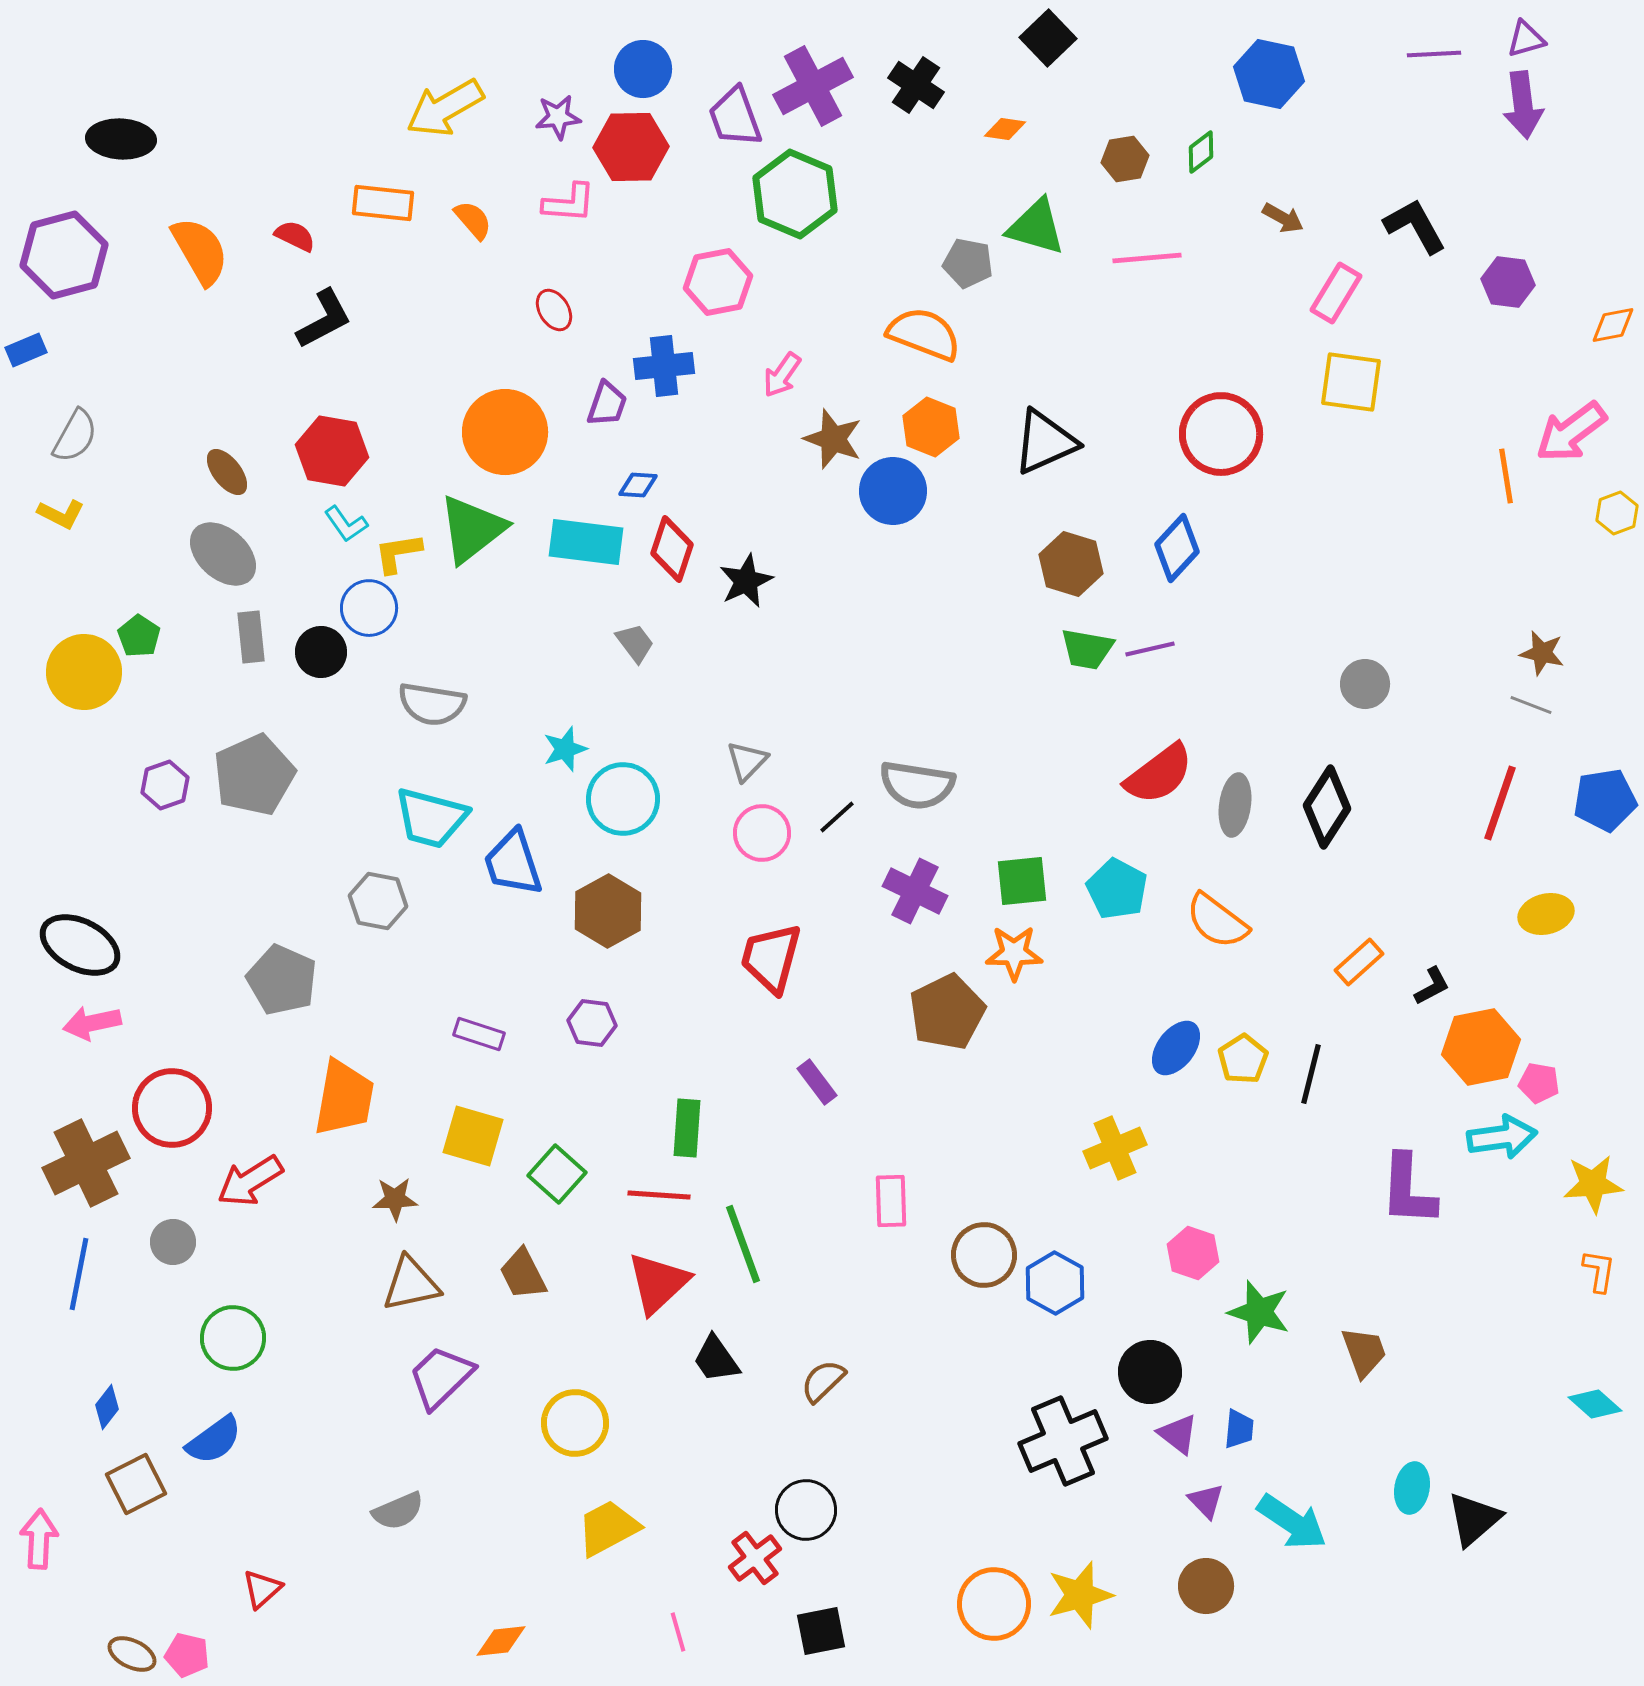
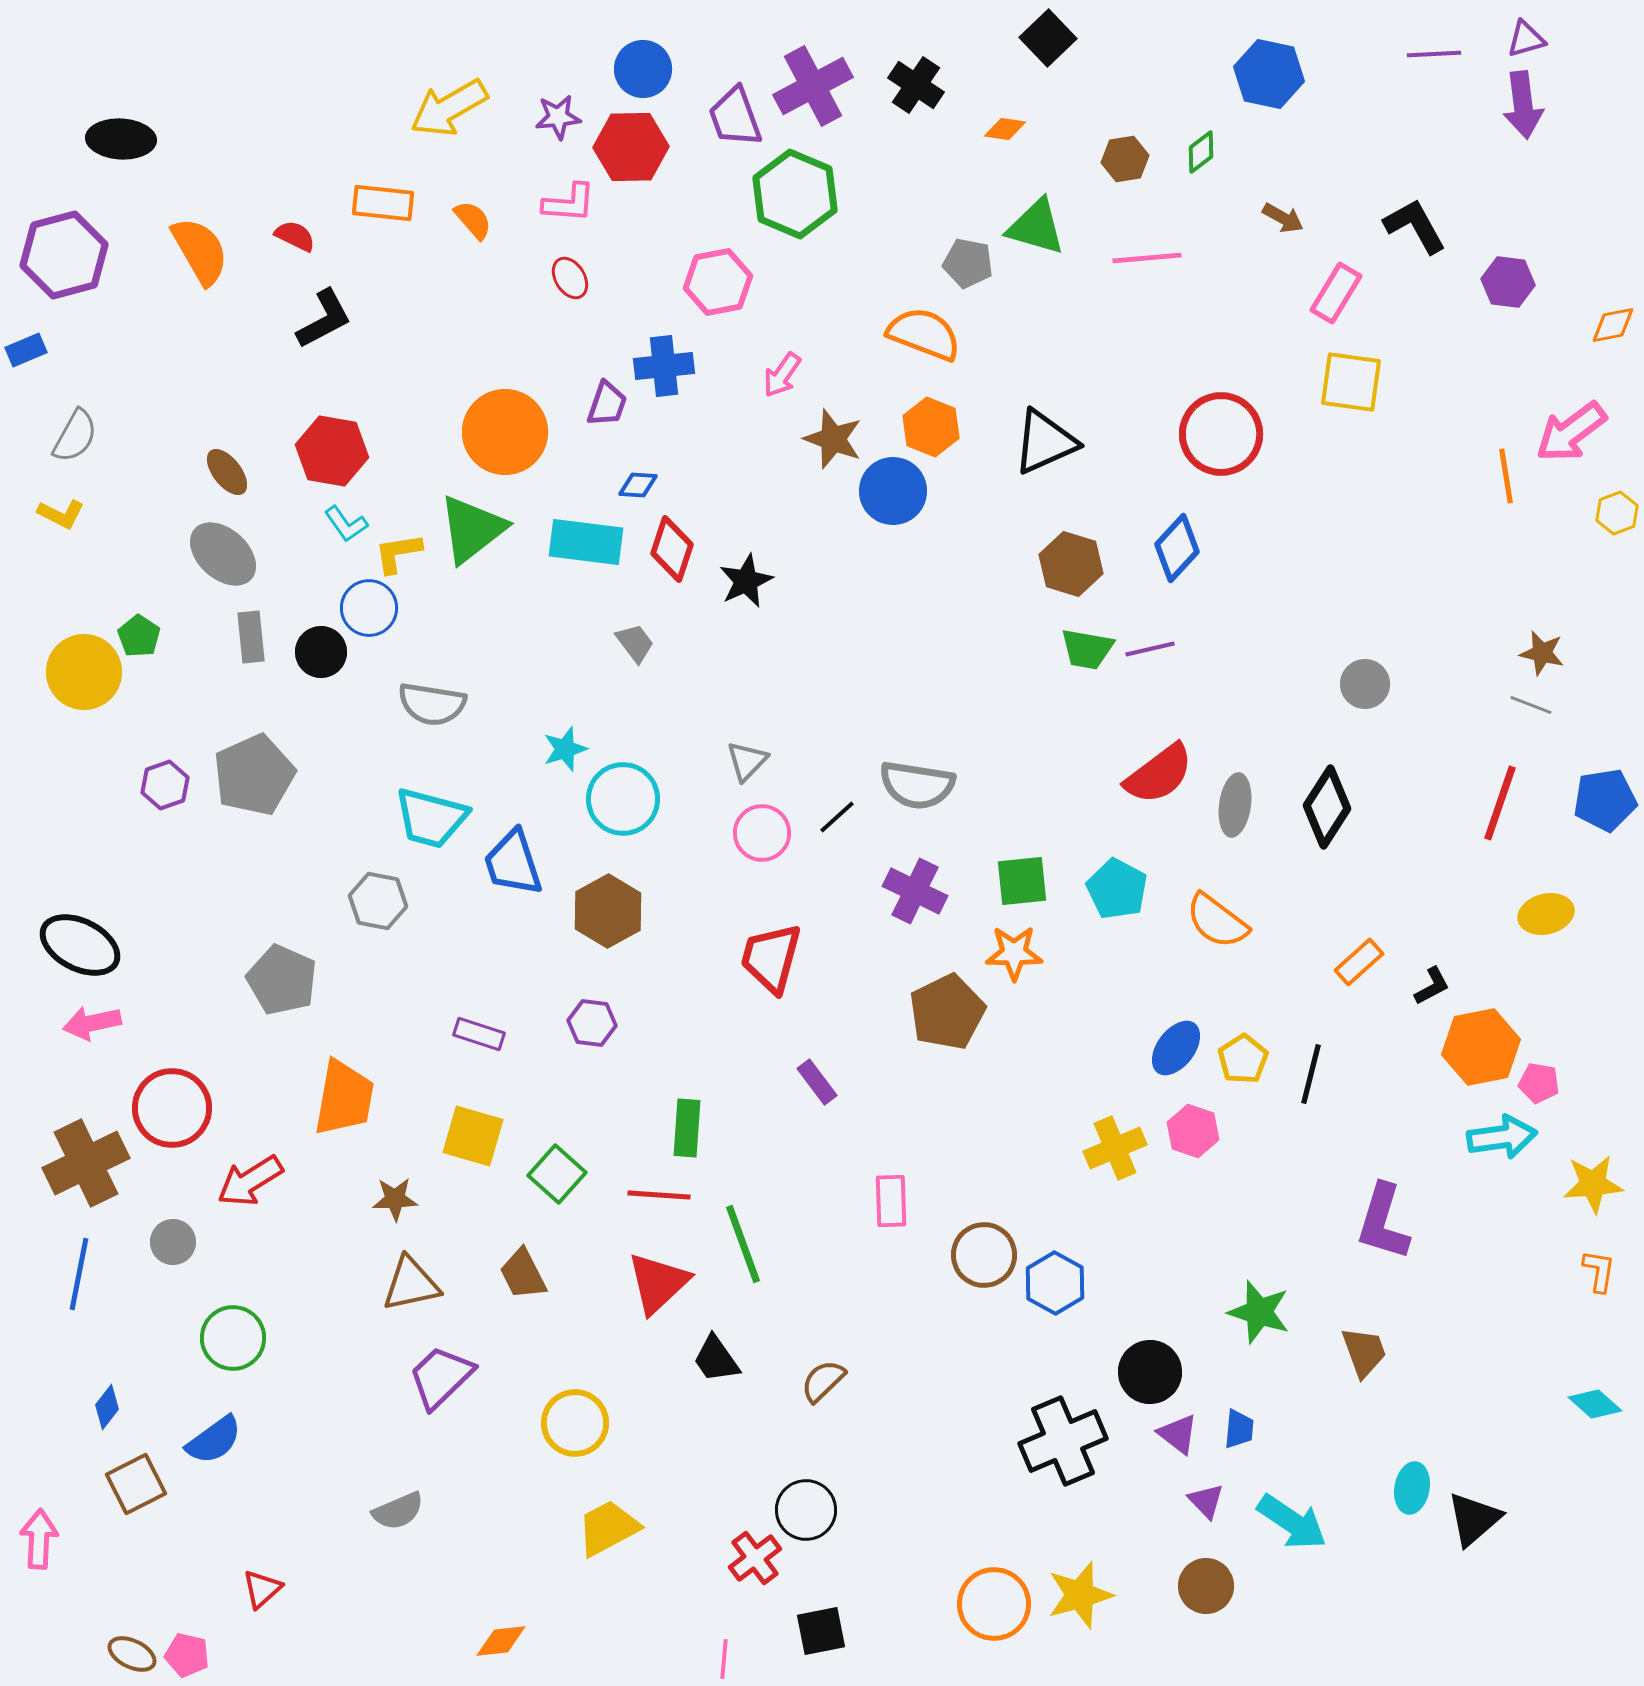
yellow arrow at (445, 108): moved 4 px right
red ellipse at (554, 310): moved 16 px right, 32 px up
purple L-shape at (1408, 1190): moved 25 px left, 32 px down; rotated 14 degrees clockwise
pink hexagon at (1193, 1253): moved 122 px up
pink line at (678, 1632): moved 46 px right, 27 px down; rotated 21 degrees clockwise
